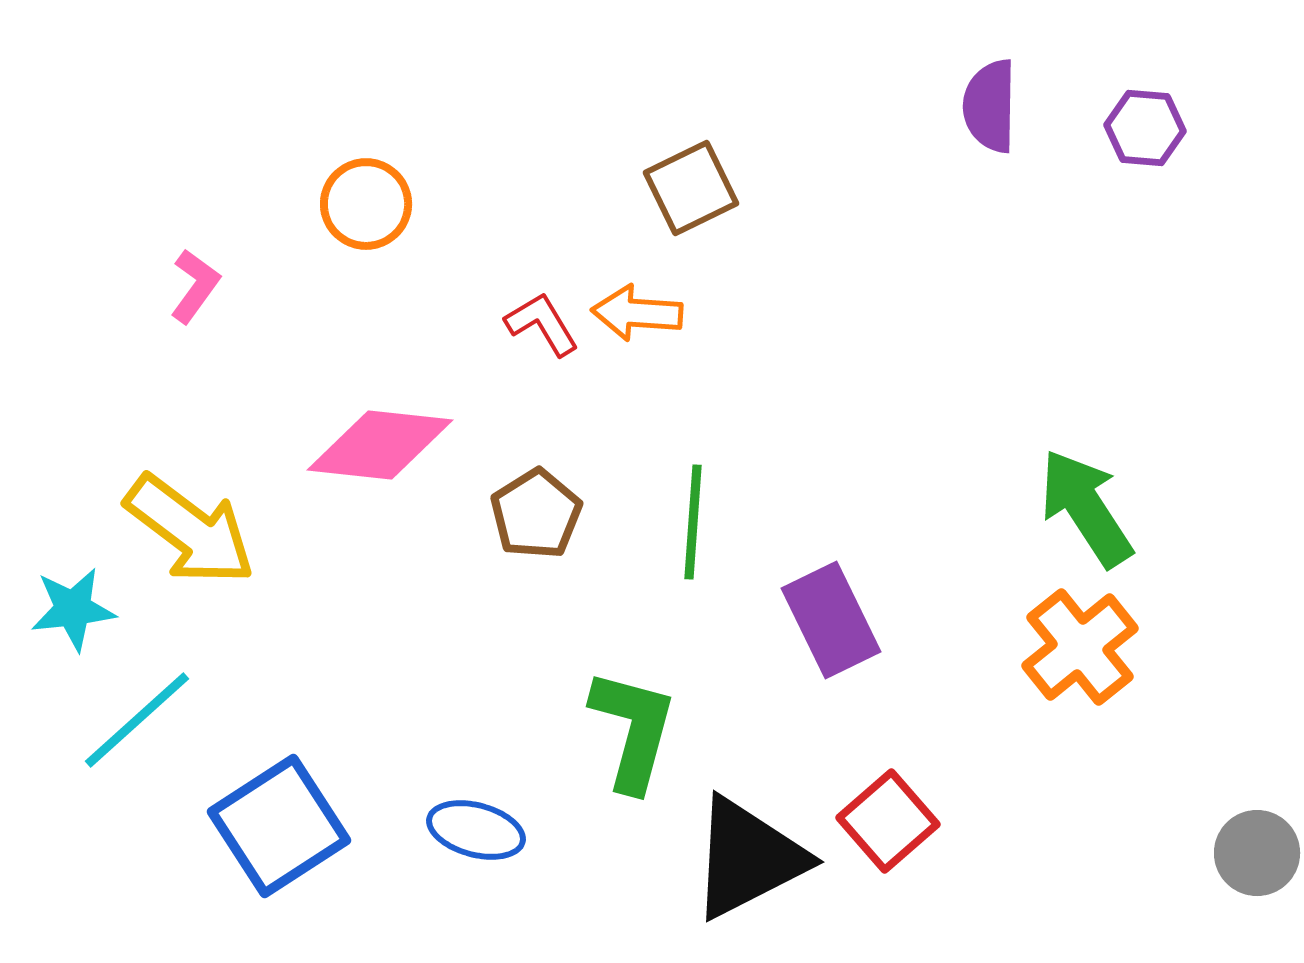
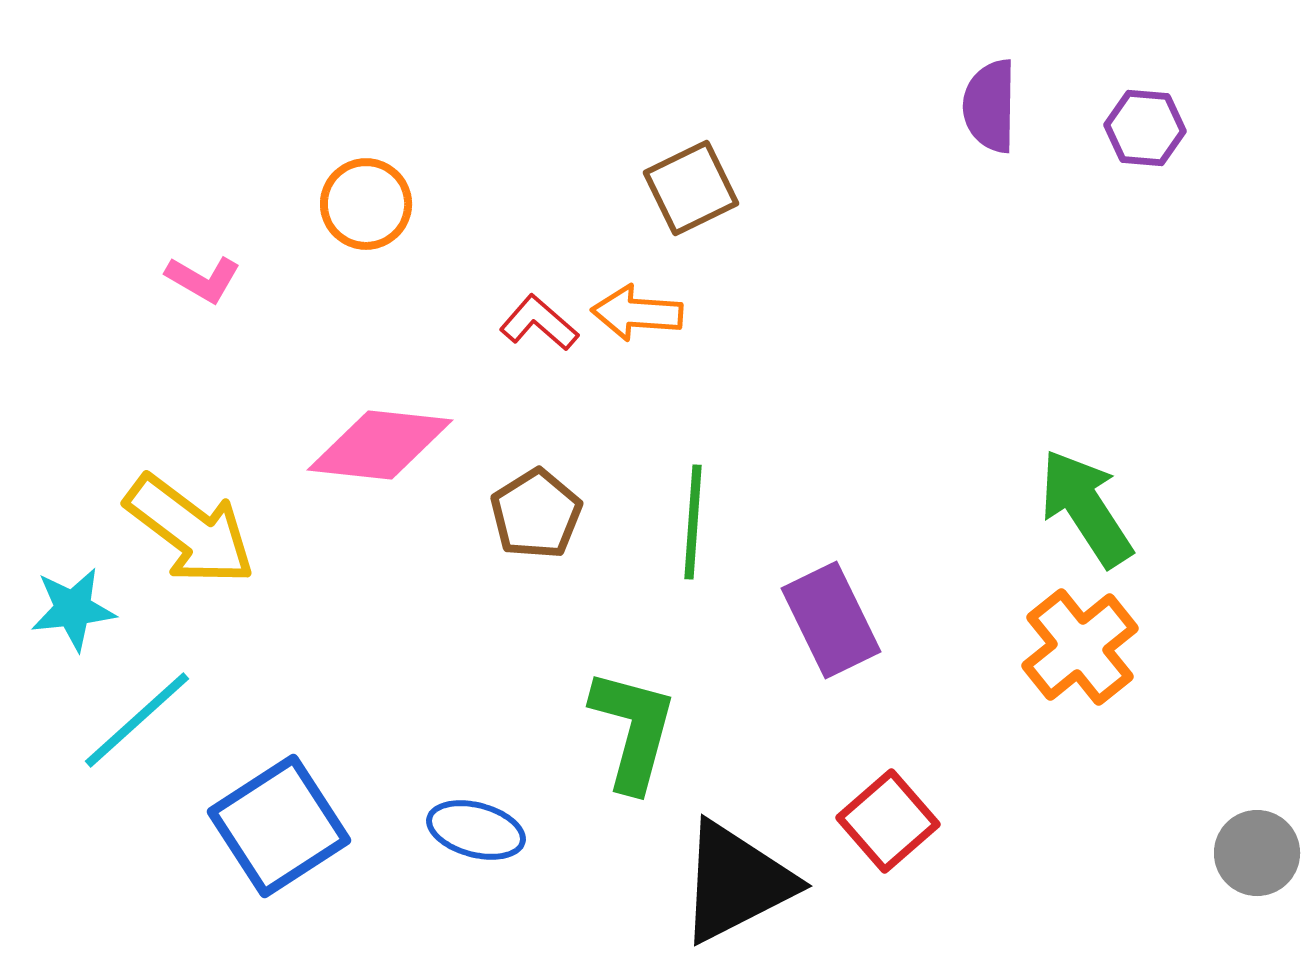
pink L-shape: moved 8 px right, 7 px up; rotated 84 degrees clockwise
red L-shape: moved 3 px left, 1 px up; rotated 18 degrees counterclockwise
black triangle: moved 12 px left, 24 px down
